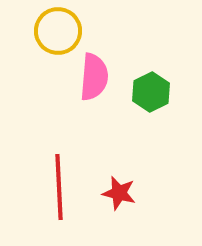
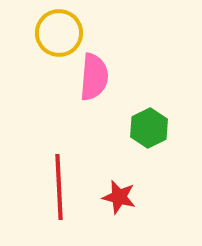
yellow circle: moved 1 px right, 2 px down
green hexagon: moved 2 px left, 36 px down
red star: moved 4 px down
